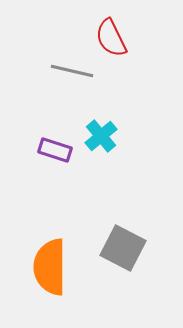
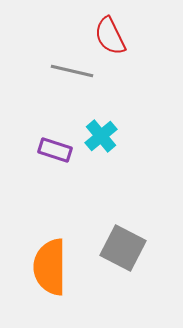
red semicircle: moved 1 px left, 2 px up
